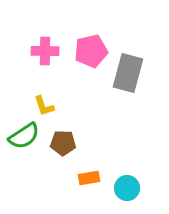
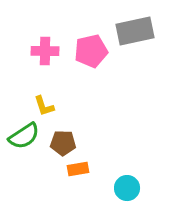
gray rectangle: moved 7 px right, 42 px up; rotated 63 degrees clockwise
orange rectangle: moved 11 px left, 9 px up
